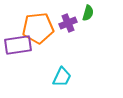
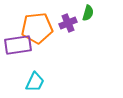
orange pentagon: moved 1 px left
cyan trapezoid: moved 27 px left, 5 px down
